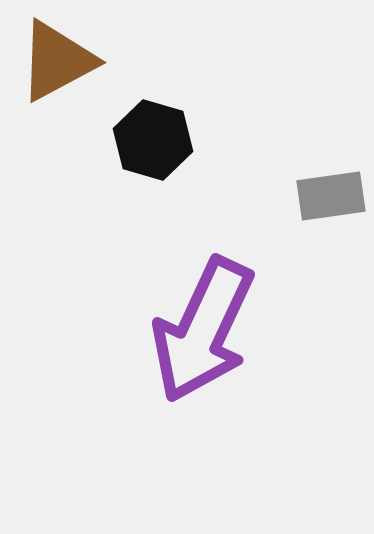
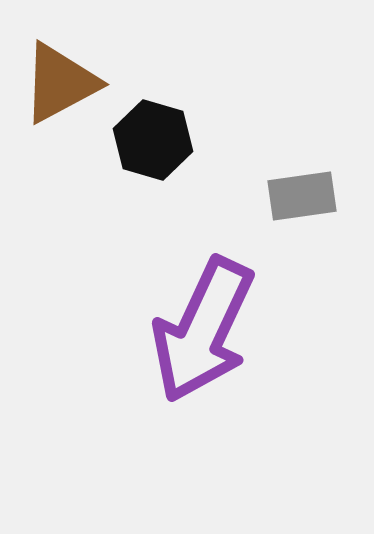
brown triangle: moved 3 px right, 22 px down
gray rectangle: moved 29 px left
